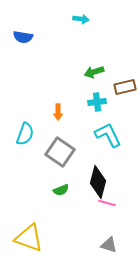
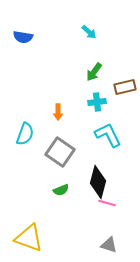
cyan arrow: moved 8 px right, 13 px down; rotated 35 degrees clockwise
green arrow: rotated 36 degrees counterclockwise
